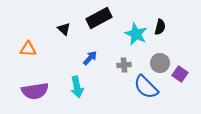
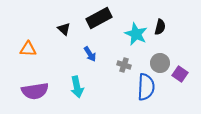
blue arrow: moved 4 px up; rotated 105 degrees clockwise
gray cross: rotated 24 degrees clockwise
blue semicircle: rotated 132 degrees counterclockwise
